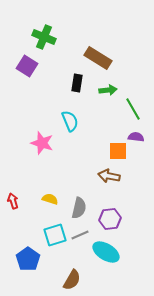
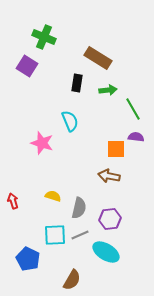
orange square: moved 2 px left, 2 px up
yellow semicircle: moved 3 px right, 3 px up
cyan square: rotated 15 degrees clockwise
blue pentagon: rotated 10 degrees counterclockwise
